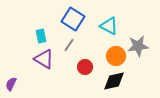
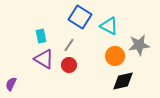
blue square: moved 7 px right, 2 px up
gray star: moved 1 px right, 1 px up
orange circle: moved 1 px left
red circle: moved 16 px left, 2 px up
black diamond: moved 9 px right
